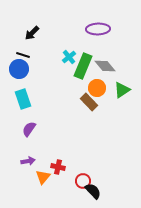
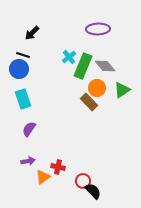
orange triangle: rotated 14 degrees clockwise
